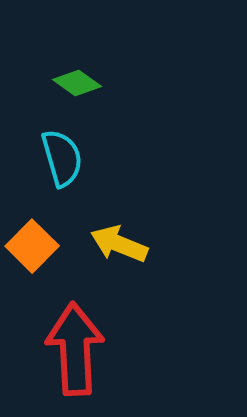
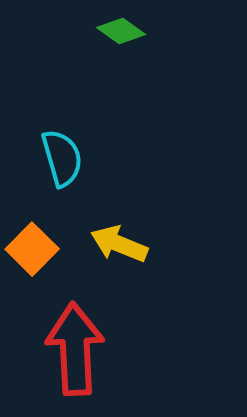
green diamond: moved 44 px right, 52 px up
orange square: moved 3 px down
